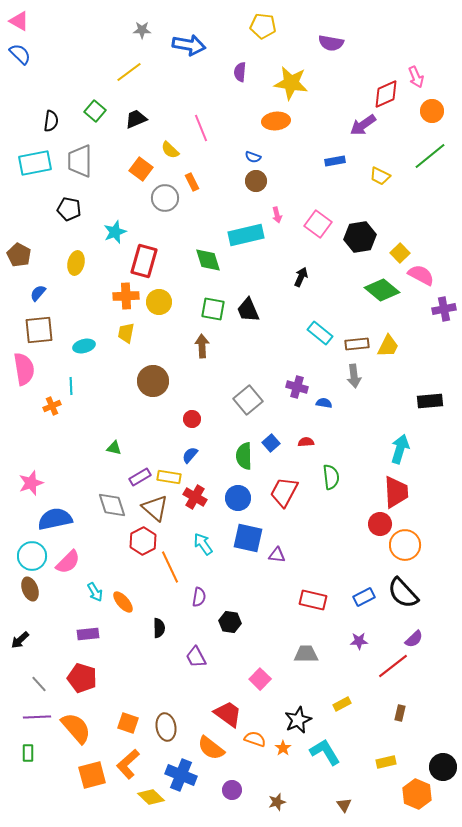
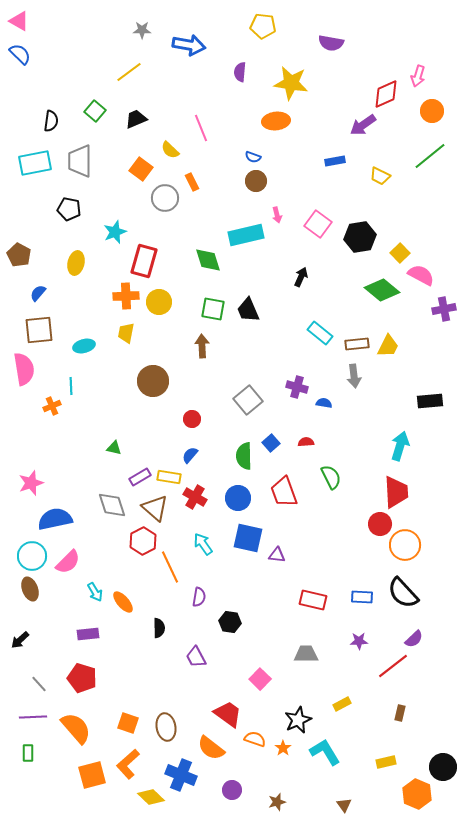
pink arrow at (416, 77): moved 2 px right, 1 px up; rotated 40 degrees clockwise
cyan arrow at (400, 449): moved 3 px up
green semicircle at (331, 477): rotated 20 degrees counterclockwise
red trapezoid at (284, 492): rotated 48 degrees counterclockwise
blue rectangle at (364, 597): moved 2 px left; rotated 30 degrees clockwise
purple line at (37, 717): moved 4 px left
